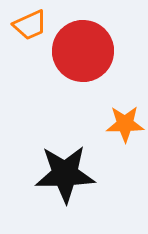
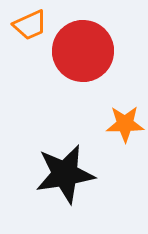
black star: rotated 8 degrees counterclockwise
